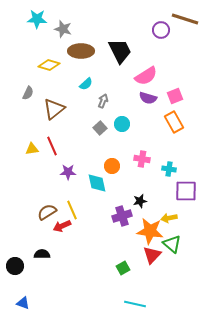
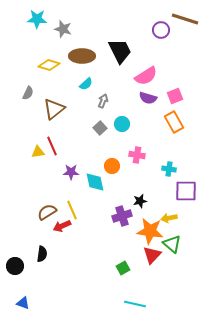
brown ellipse: moved 1 px right, 5 px down
yellow triangle: moved 6 px right, 3 px down
pink cross: moved 5 px left, 4 px up
purple star: moved 3 px right
cyan diamond: moved 2 px left, 1 px up
black semicircle: rotated 98 degrees clockwise
